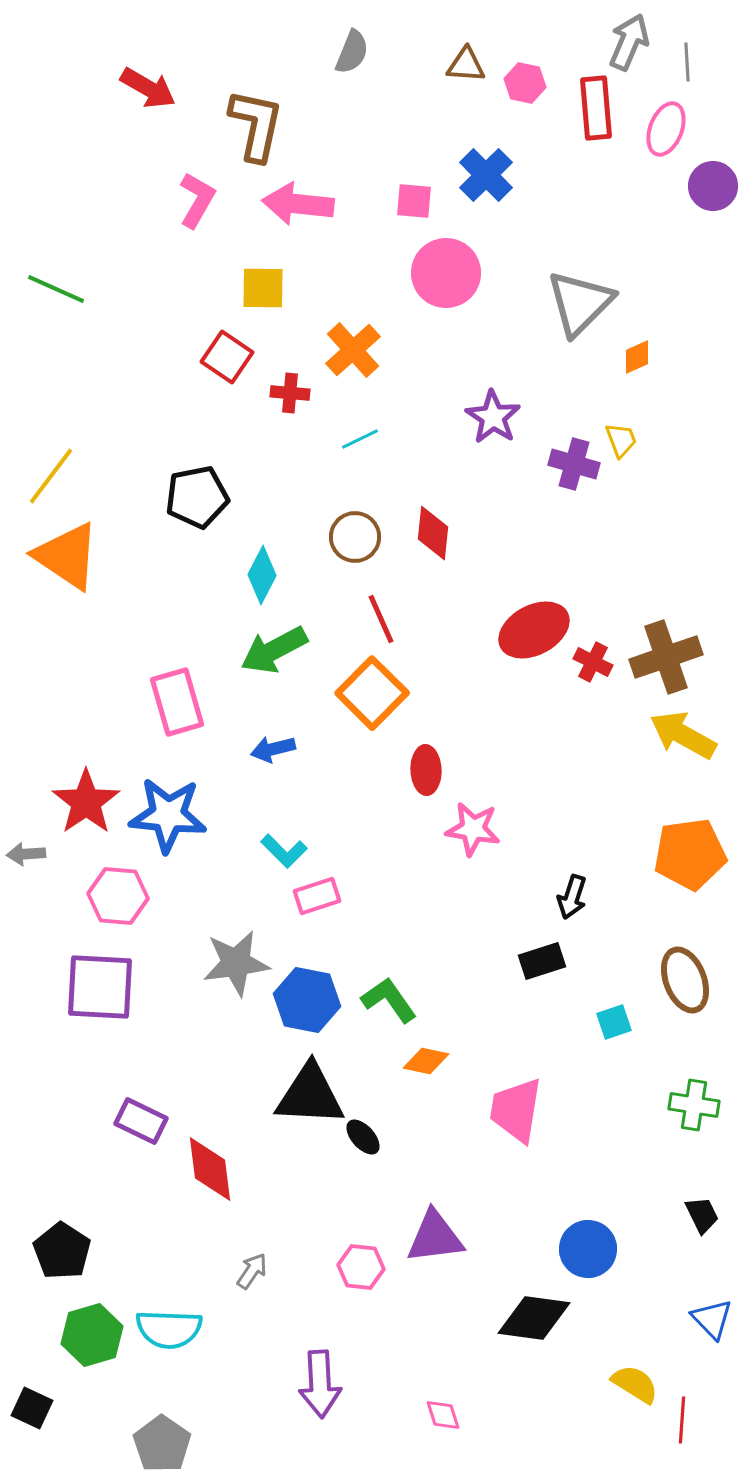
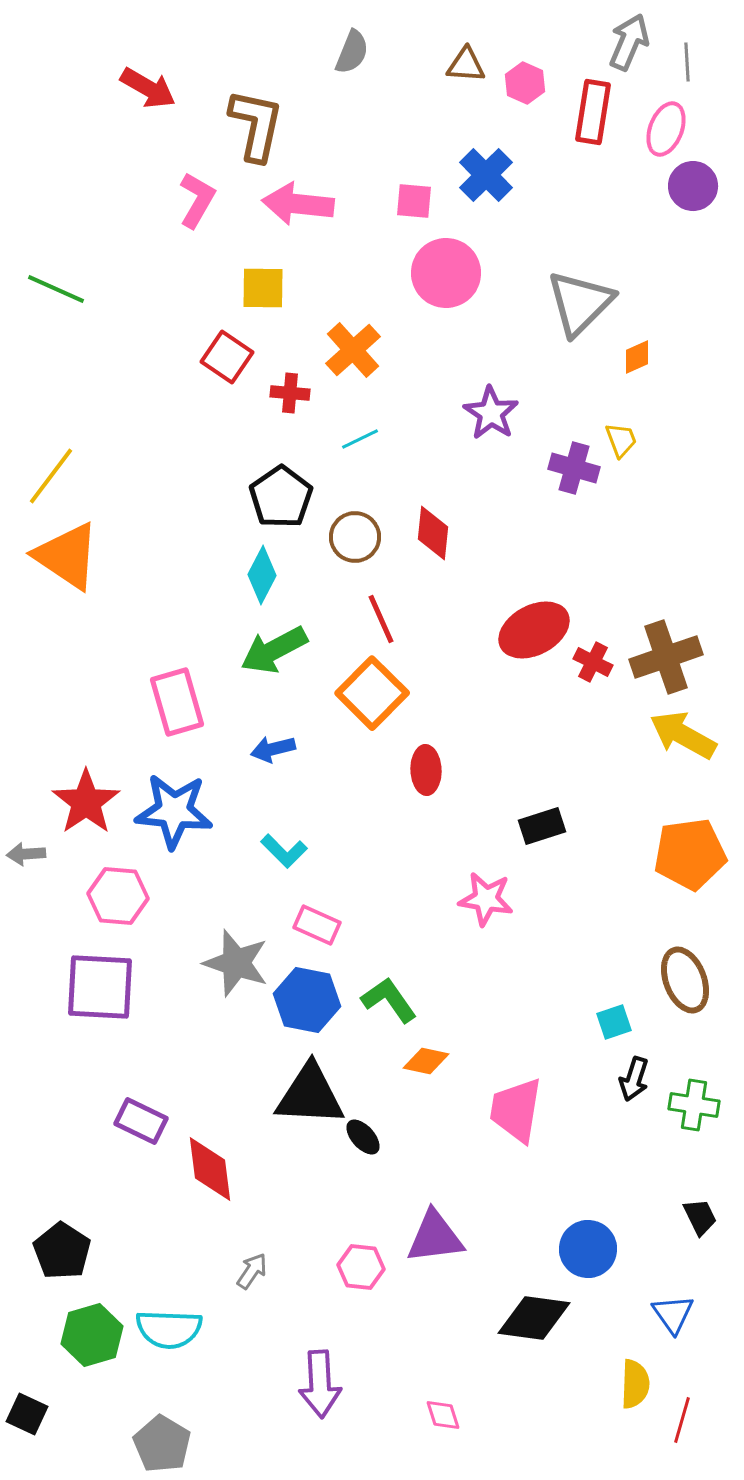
pink hexagon at (525, 83): rotated 12 degrees clockwise
red rectangle at (596, 108): moved 3 px left, 4 px down; rotated 14 degrees clockwise
purple circle at (713, 186): moved 20 px left
purple star at (493, 417): moved 2 px left, 4 px up
purple cross at (574, 464): moved 4 px down
black pentagon at (197, 497): moved 84 px right; rotated 24 degrees counterclockwise
blue star at (168, 815): moved 6 px right, 4 px up
pink star at (473, 829): moved 13 px right, 70 px down
pink rectangle at (317, 896): moved 29 px down; rotated 42 degrees clockwise
black arrow at (572, 897): moved 62 px right, 182 px down
black rectangle at (542, 961): moved 135 px up
gray star at (236, 963): rotated 26 degrees clockwise
black trapezoid at (702, 1215): moved 2 px left, 2 px down
blue triangle at (712, 1319): moved 39 px left, 5 px up; rotated 9 degrees clockwise
yellow semicircle at (635, 1384): rotated 60 degrees clockwise
black square at (32, 1408): moved 5 px left, 6 px down
red line at (682, 1420): rotated 12 degrees clockwise
gray pentagon at (162, 1444): rotated 4 degrees counterclockwise
